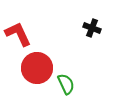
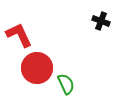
black cross: moved 9 px right, 7 px up
red L-shape: moved 1 px right, 1 px down
